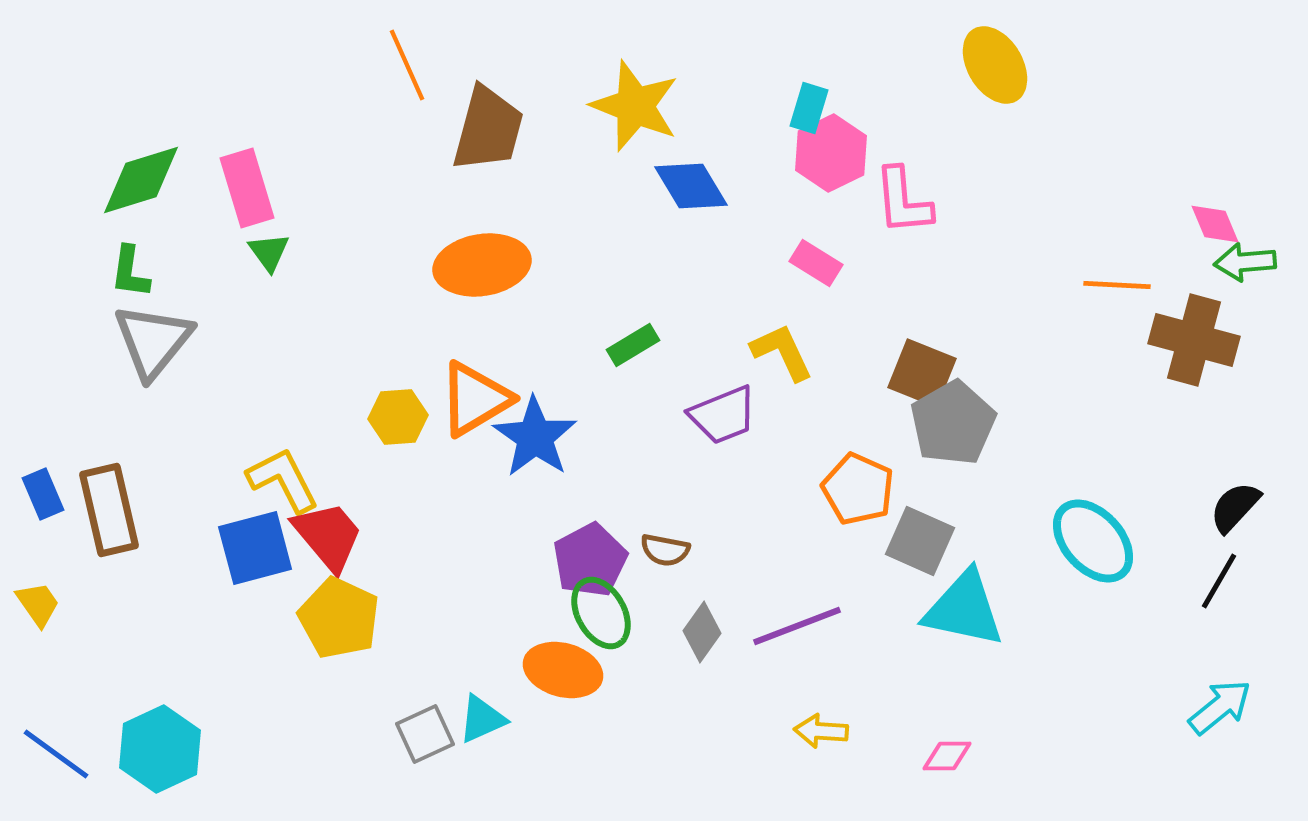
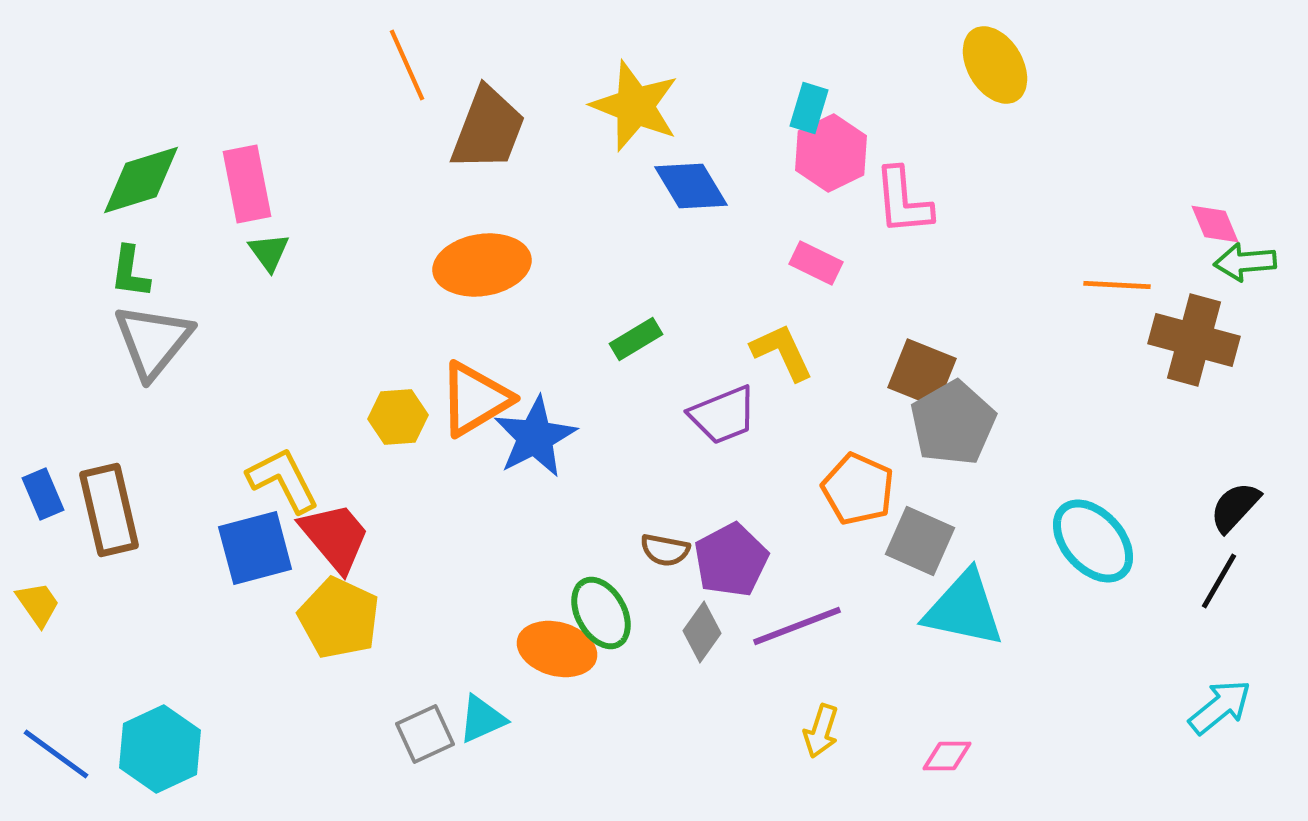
brown trapezoid at (488, 129): rotated 6 degrees clockwise
pink rectangle at (247, 188): moved 4 px up; rotated 6 degrees clockwise
pink rectangle at (816, 263): rotated 6 degrees counterclockwise
green rectangle at (633, 345): moved 3 px right, 6 px up
blue star at (535, 437): rotated 10 degrees clockwise
red trapezoid at (328, 536): moved 7 px right, 1 px down
purple pentagon at (590, 560): moved 141 px right
orange ellipse at (563, 670): moved 6 px left, 21 px up
yellow arrow at (821, 731): rotated 76 degrees counterclockwise
